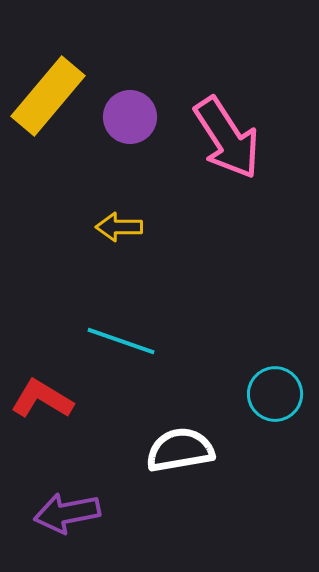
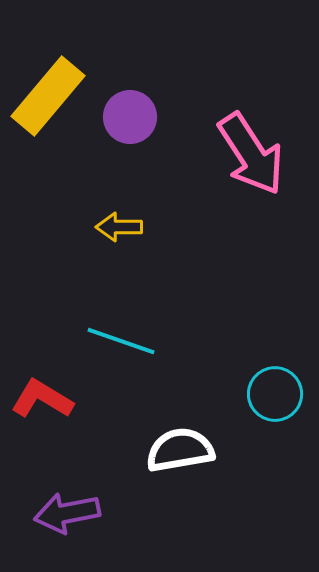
pink arrow: moved 24 px right, 16 px down
